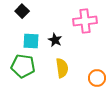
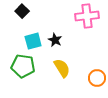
pink cross: moved 2 px right, 5 px up
cyan square: moved 2 px right; rotated 18 degrees counterclockwise
yellow semicircle: rotated 24 degrees counterclockwise
